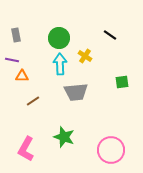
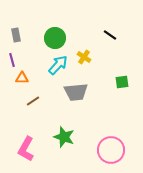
green circle: moved 4 px left
yellow cross: moved 1 px left, 1 px down
purple line: rotated 64 degrees clockwise
cyan arrow: moved 2 px left, 1 px down; rotated 45 degrees clockwise
orange triangle: moved 2 px down
